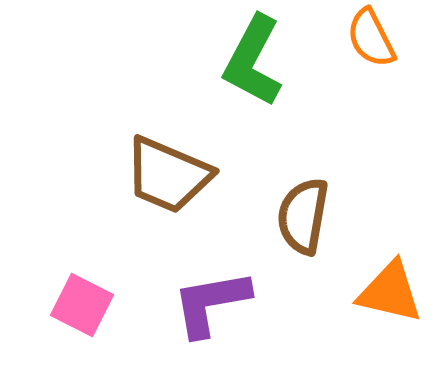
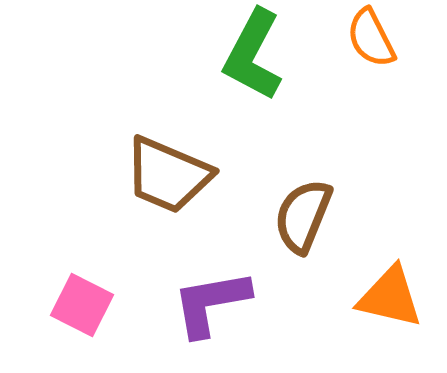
green L-shape: moved 6 px up
brown semicircle: rotated 12 degrees clockwise
orange triangle: moved 5 px down
